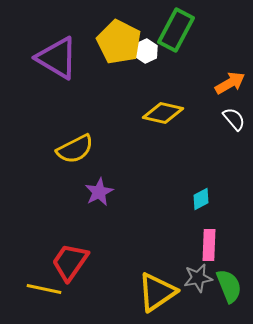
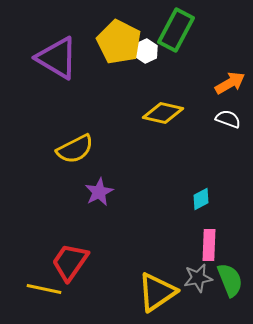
white semicircle: moved 6 px left; rotated 30 degrees counterclockwise
green semicircle: moved 1 px right, 6 px up
